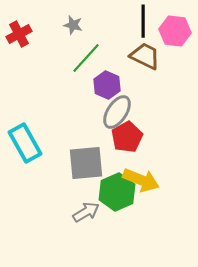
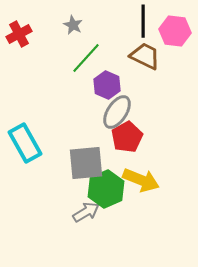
gray star: rotated 12 degrees clockwise
green hexagon: moved 11 px left, 3 px up
